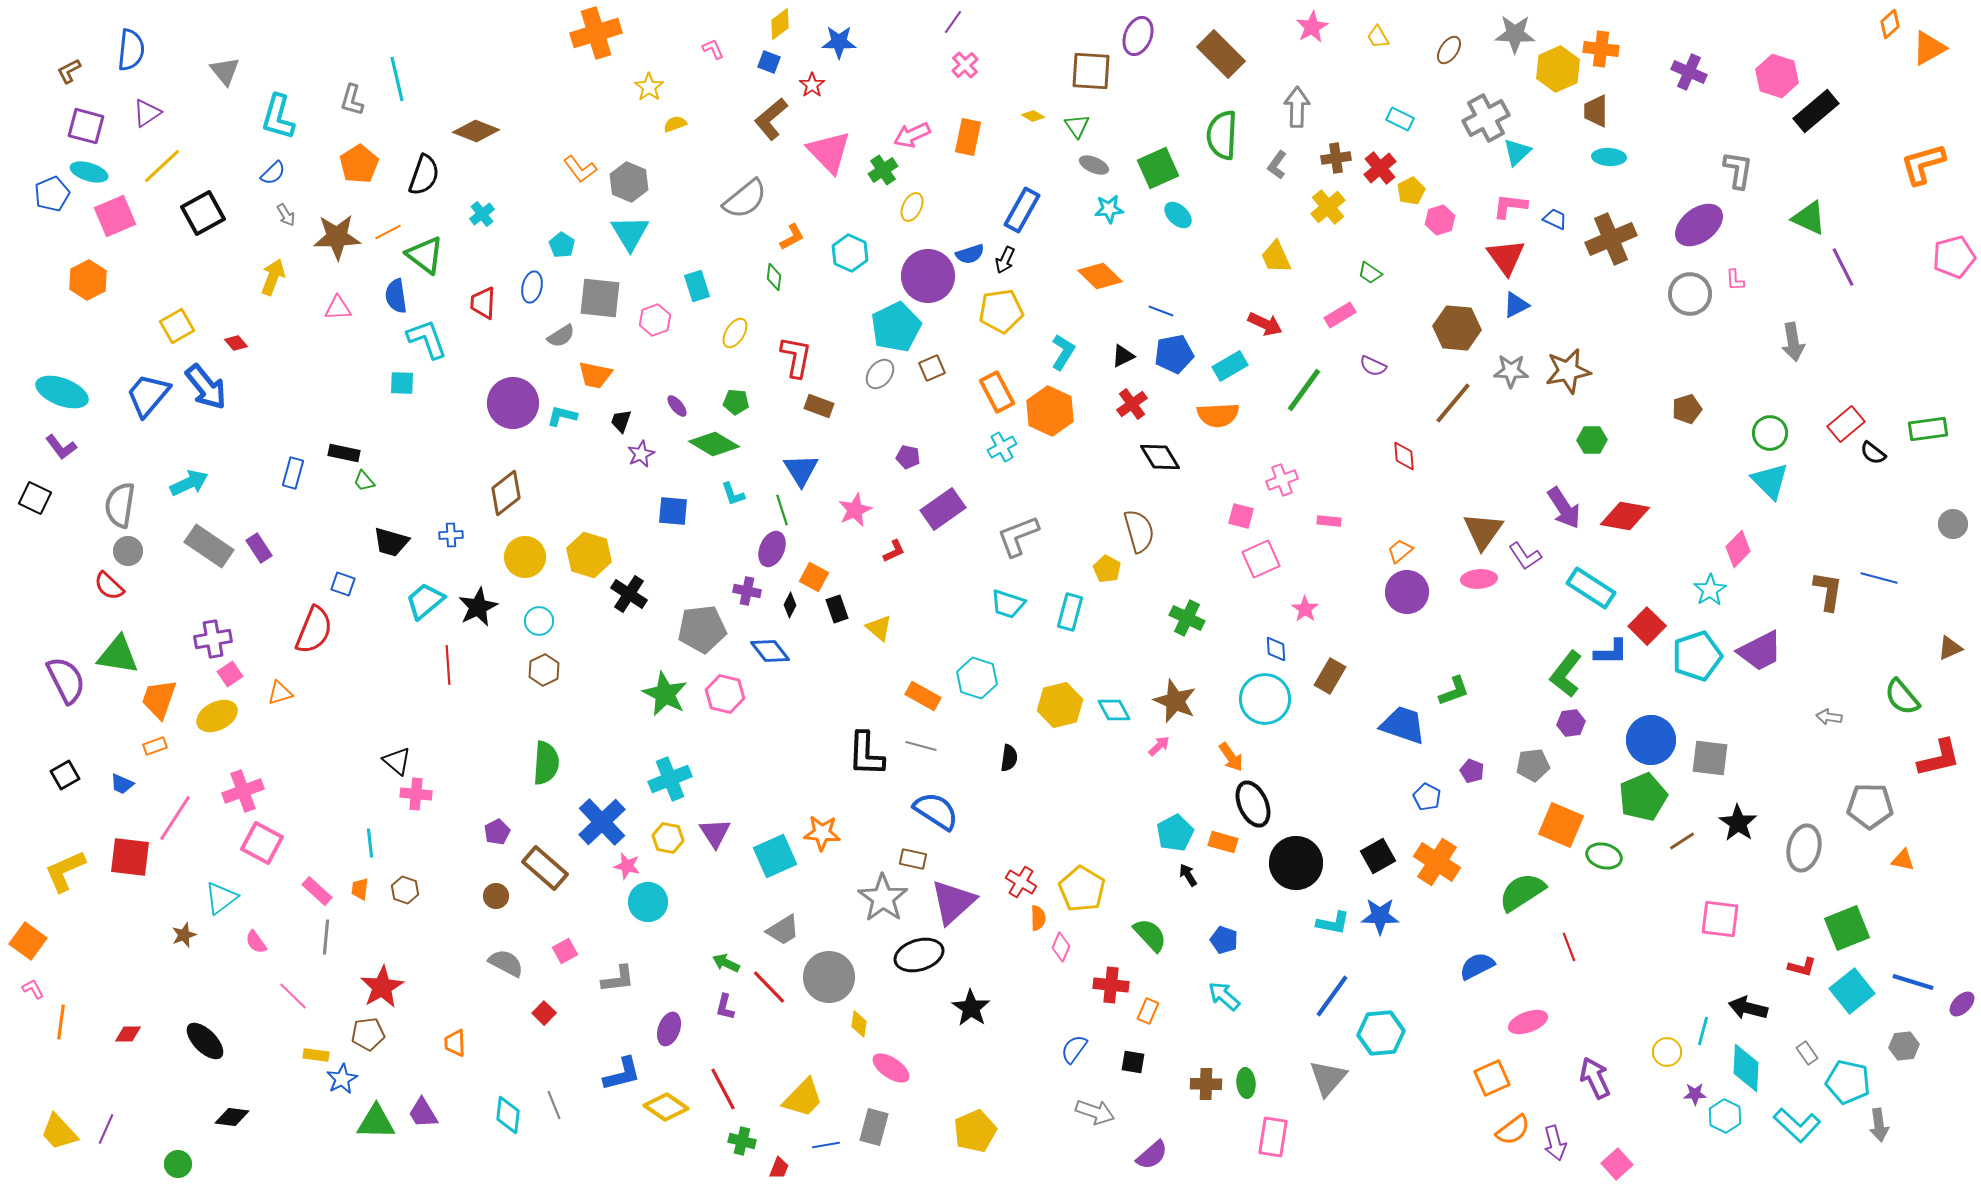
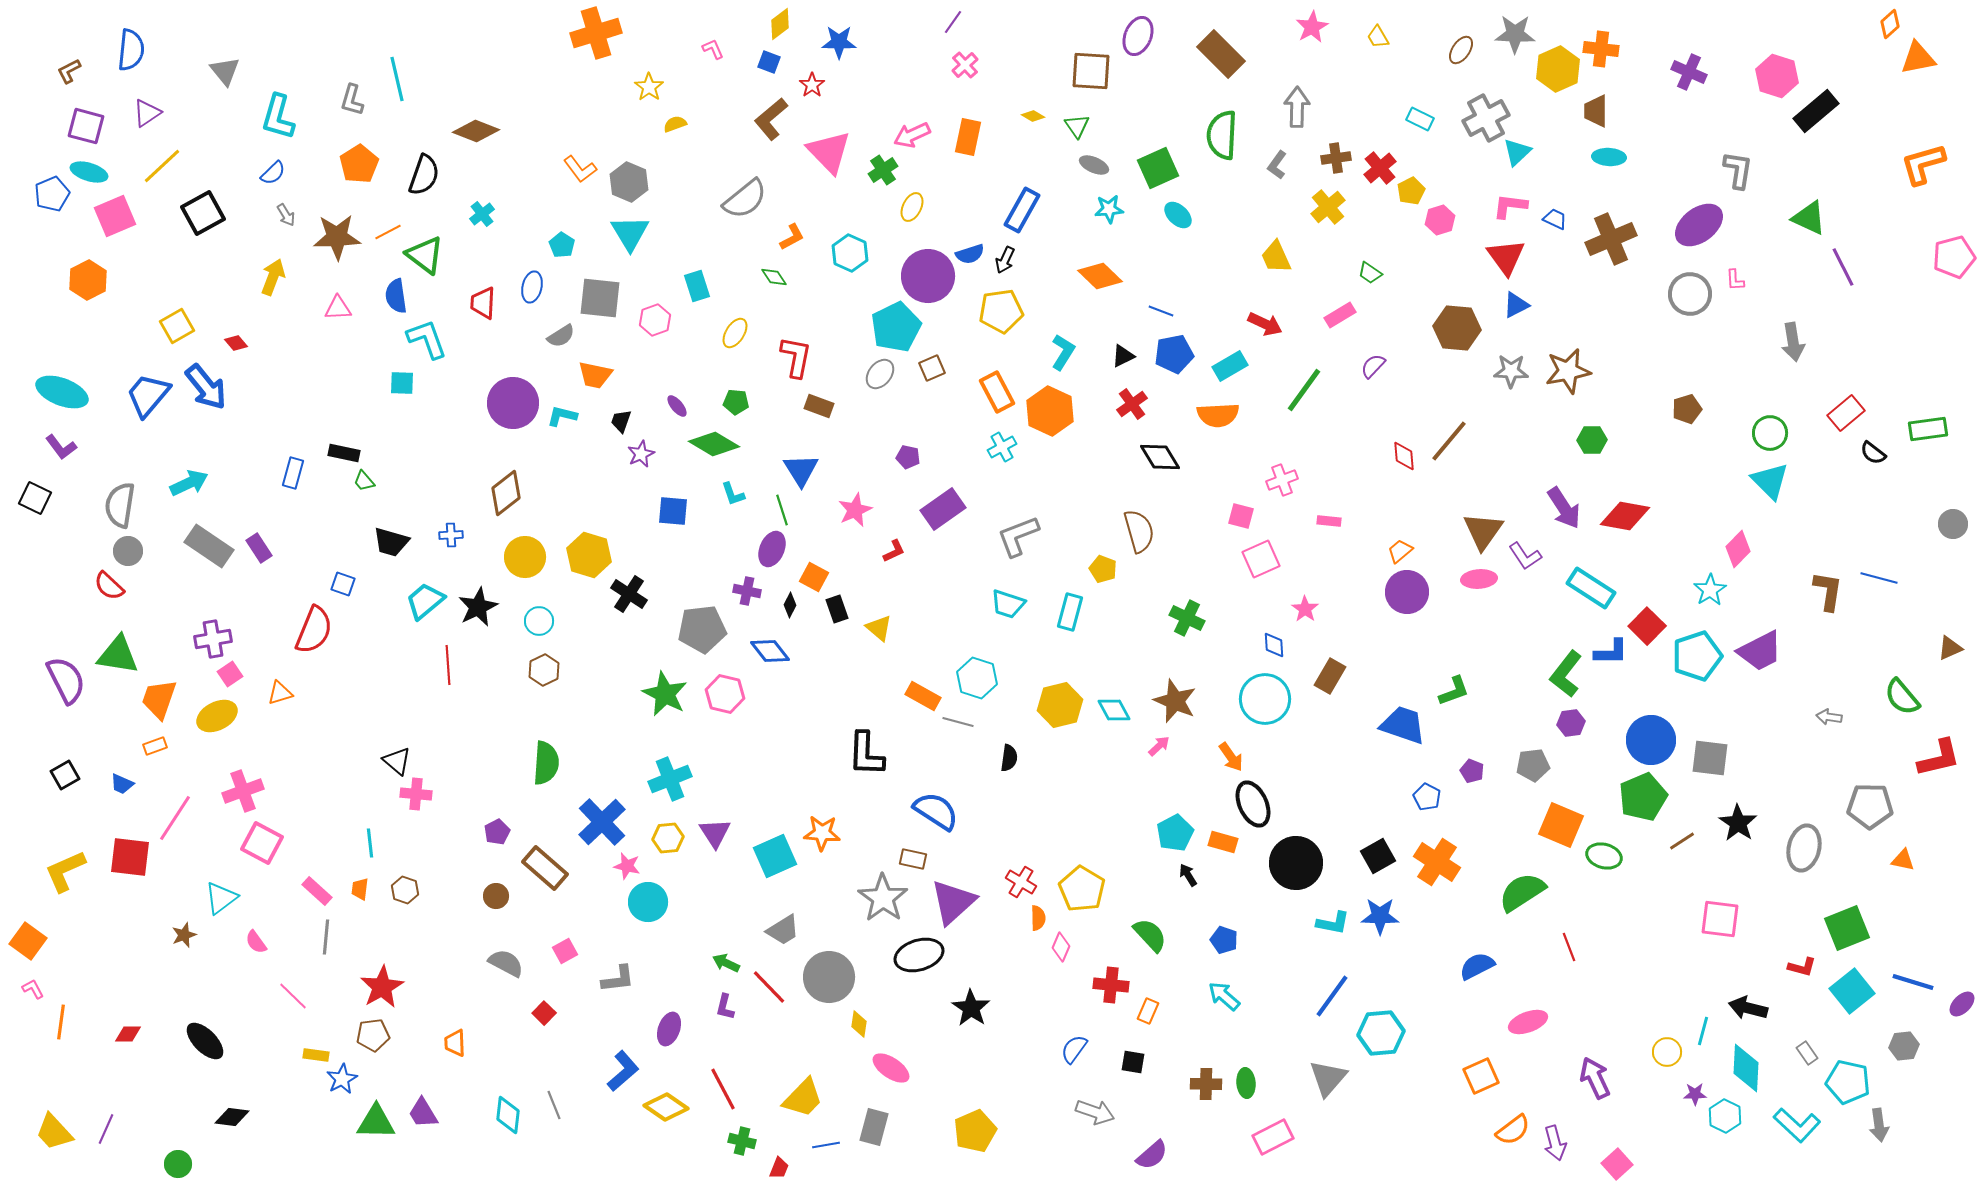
orange triangle at (1929, 48): moved 11 px left, 10 px down; rotated 18 degrees clockwise
brown ellipse at (1449, 50): moved 12 px right
cyan rectangle at (1400, 119): moved 20 px right
green diamond at (774, 277): rotated 40 degrees counterclockwise
purple semicircle at (1373, 366): rotated 108 degrees clockwise
brown line at (1453, 403): moved 4 px left, 38 px down
red rectangle at (1846, 424): moved 11 px up
yellow pentagon at (1107, 569): moved 4 px left; rotated 8 degrees counterclockwise
blue diamond at (1276, 649): moved 2 px left, 4 px up
gray line at (921, 746): moved 37 px right, 24 px up
yellow hexagon at (668, 838): rotated 16 degrees counterclockwise
brown pentagon at (368, 1034): moved 5 px right, 1 px down
blue L-shape at (622, 1074): moved 1 px right, 3 px up; rotated 27 degrees counterclockwise
orange square at (1492, 1078): moved 11 px left, 2 px up
yellow trapezoid at (59, 1132): moved 5 px left
pink rectangle at (1273, 1137): rotated 54 degrees clockwise
